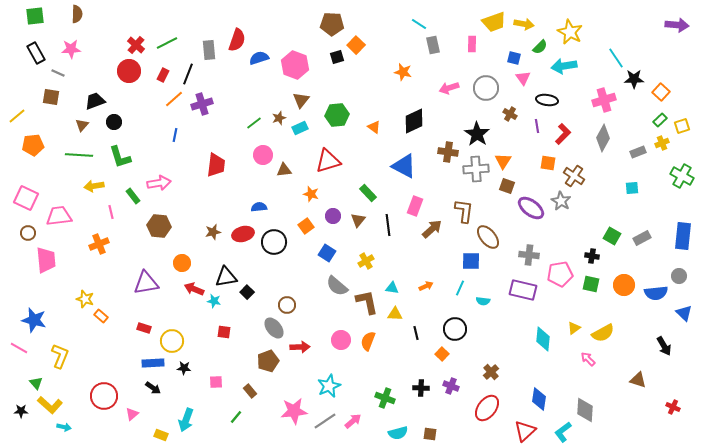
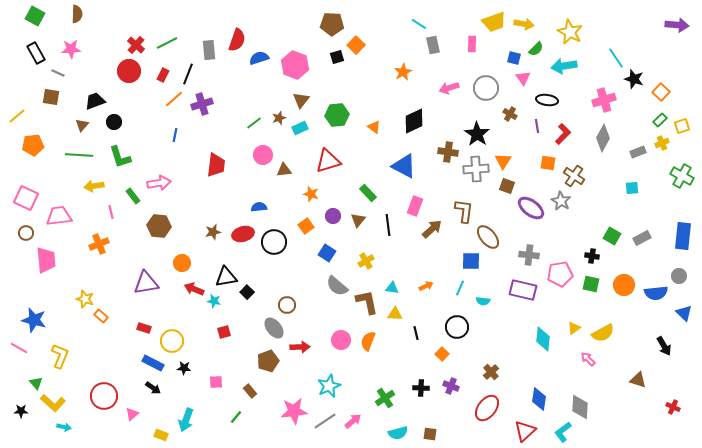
green square at (35, 16): rotated 36 degrees clockwise
green semicircle at (540, 47): moved 4 px left, 2 px down
orange star at (403, 72): rotated 30 degrees clockwise
black star at (634, 79): rotated 18 degrees clockwise
brown circle at (28, 233): moved 2 px left
black circle at (455, 329): moved 2 px right, 2 px up
red square at (224, 332): rotated 24 degrees counterclockwise
blue rectangle at (153, 363): rotated 30 degrees clockwise
green cross at (385, 398): rotated 36 degrees clockwise
yellow L-shape at (50, 405): moved 3 px right, 2 px up
gray diamond at (585, 410): moved 5 px left, 3 px up
